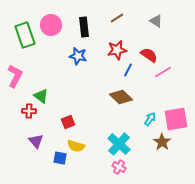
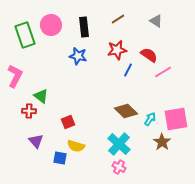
brown line: moved 1 px right, 1 px down
brown diamond: moved 5 px right, 14 px down
